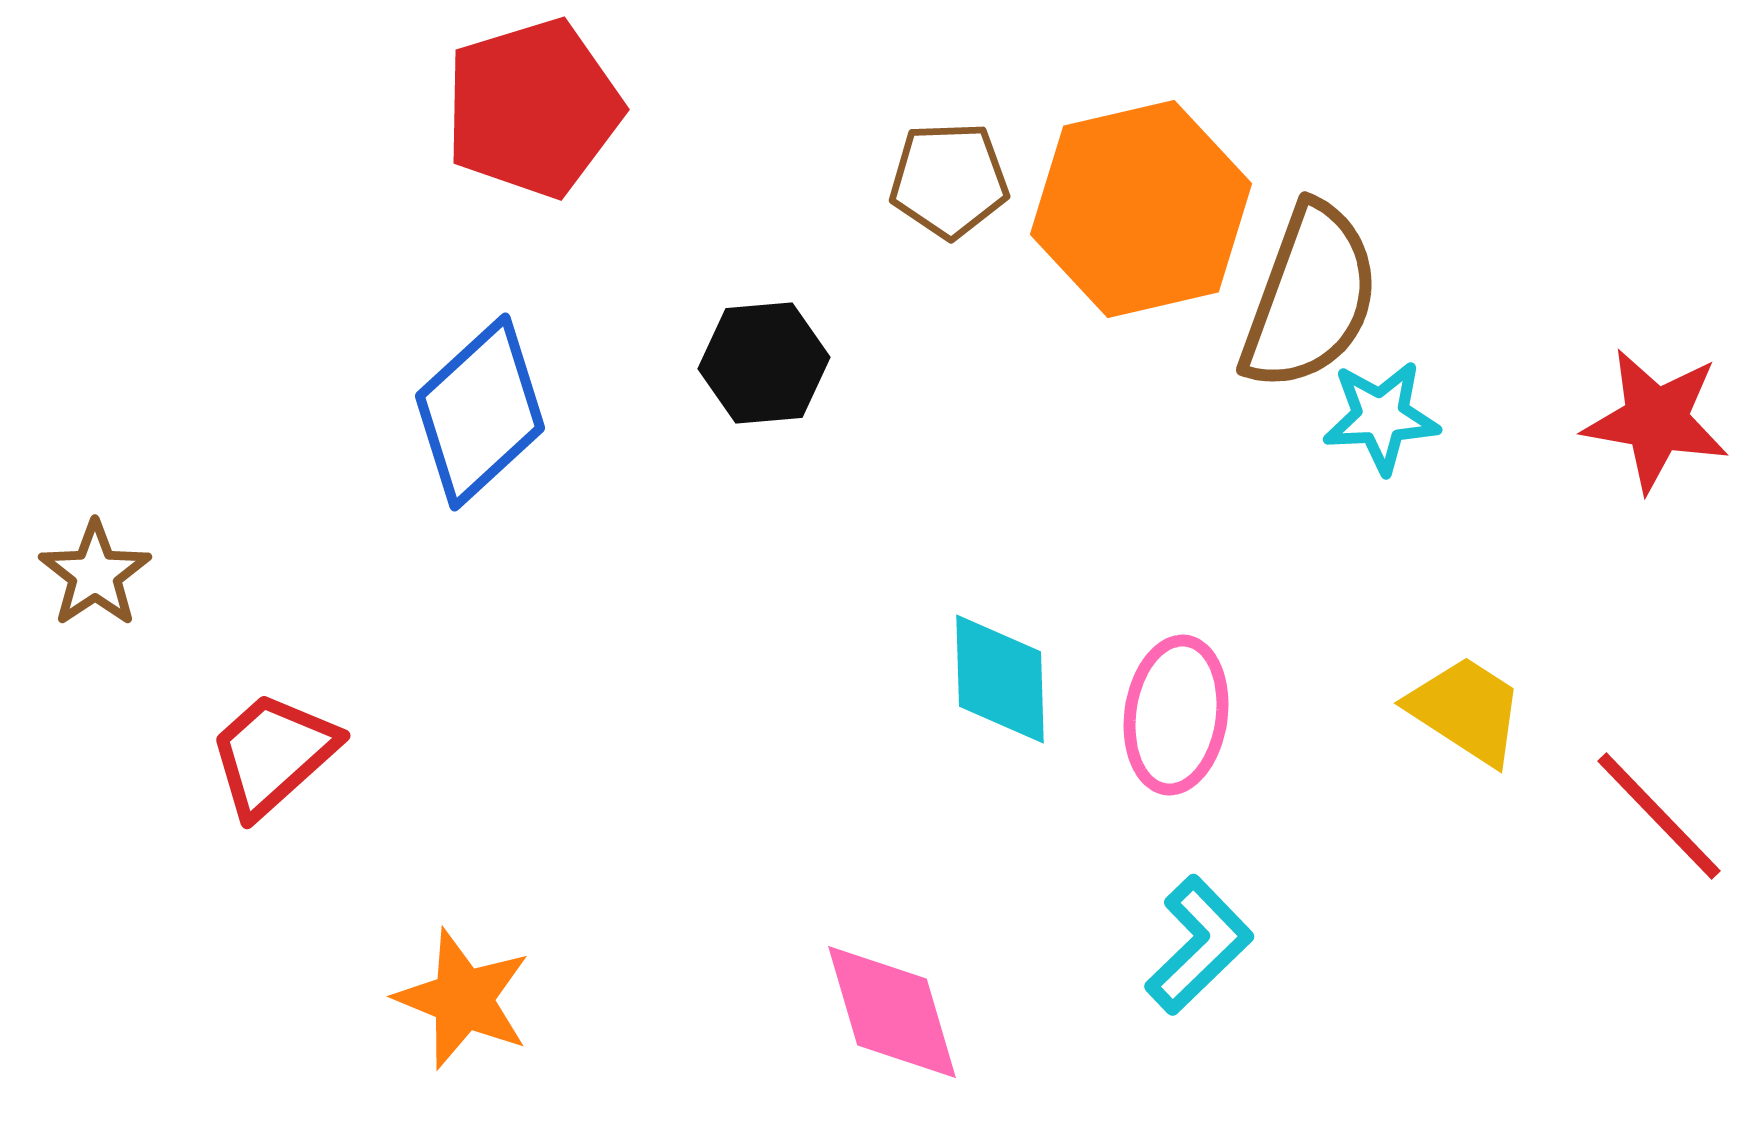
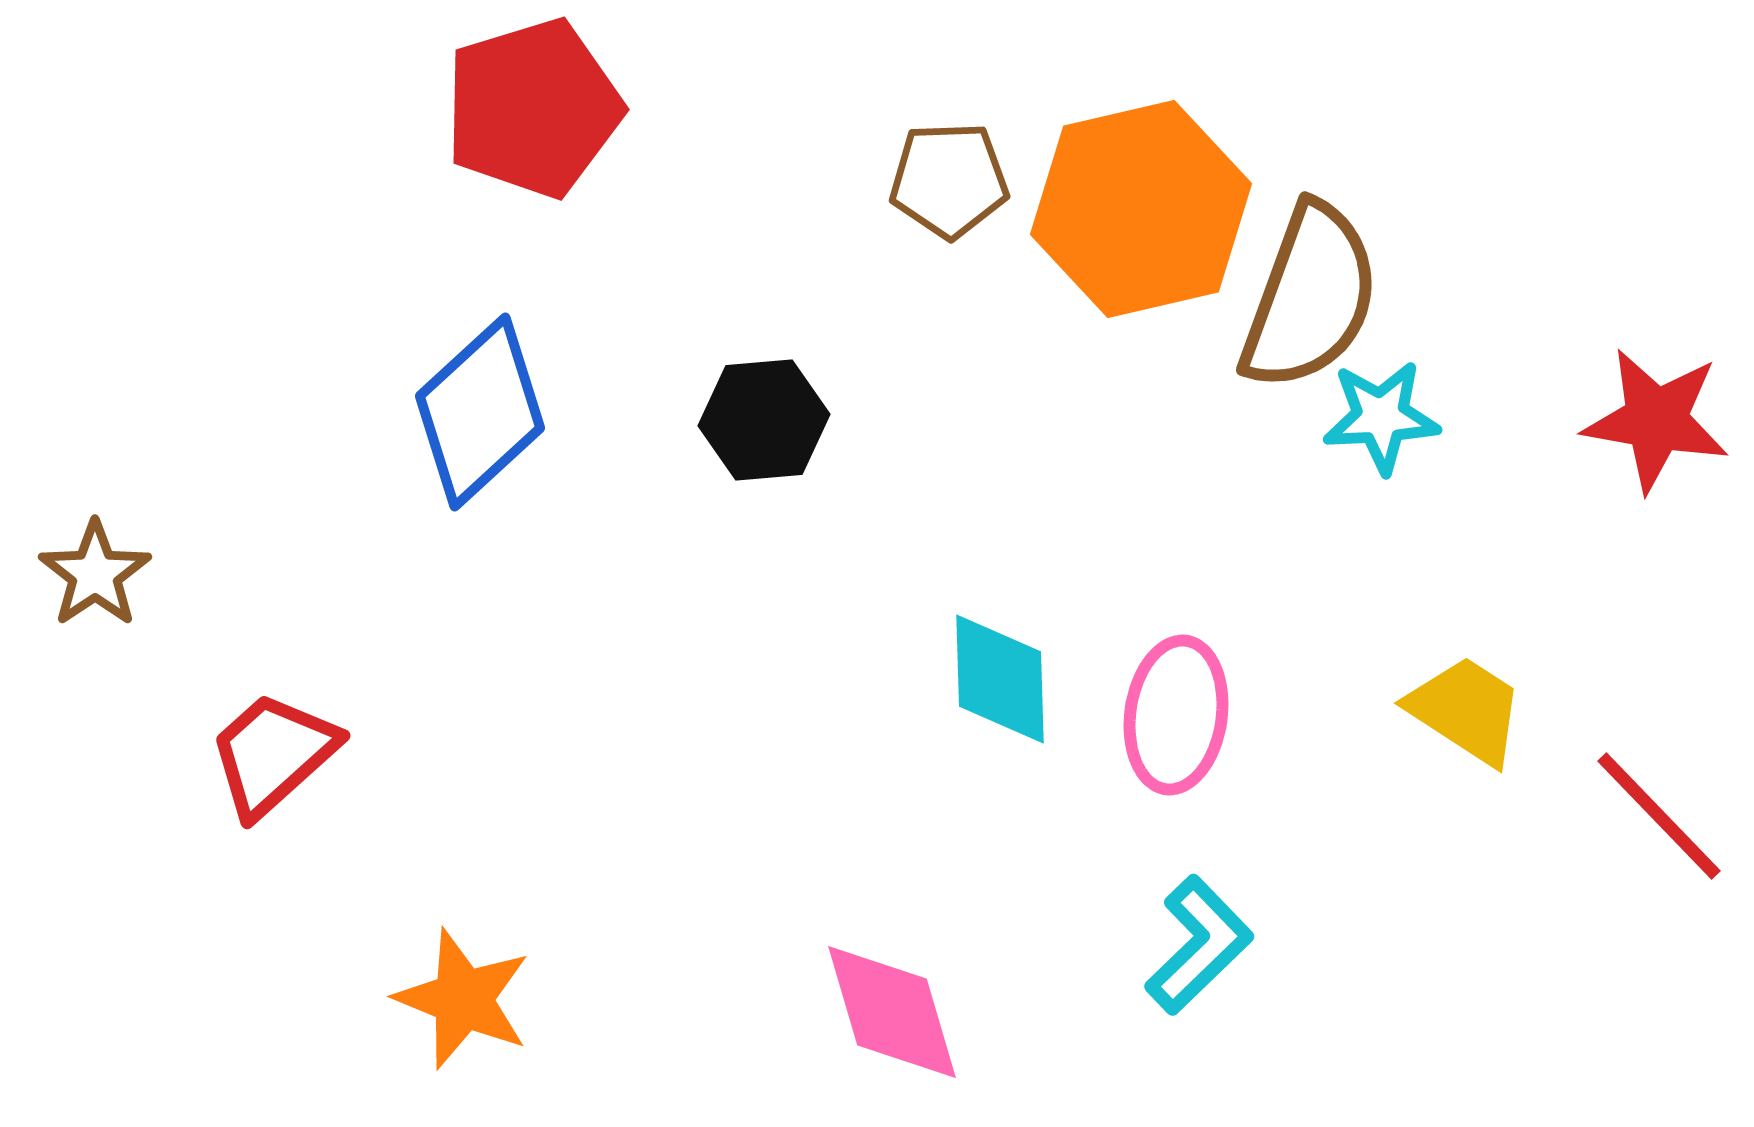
black hexagon: moved 57 px down
